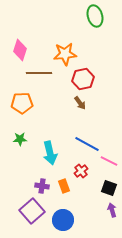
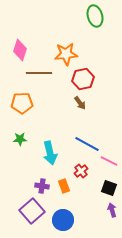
orange star: moved 1 px right
